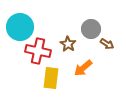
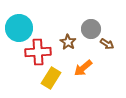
cyan circle: moved 1 px left, 1 px down
brown star: moved 2 px up
red cross: moved 1 px down; rotated 15 degrees counterclockwise
yellow rectangle: rotated 25 degrees clockwise
